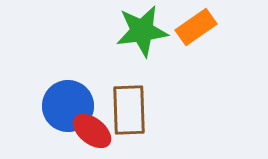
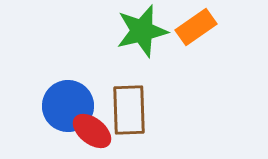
green star: rotated 6 degrees counterclockwise
